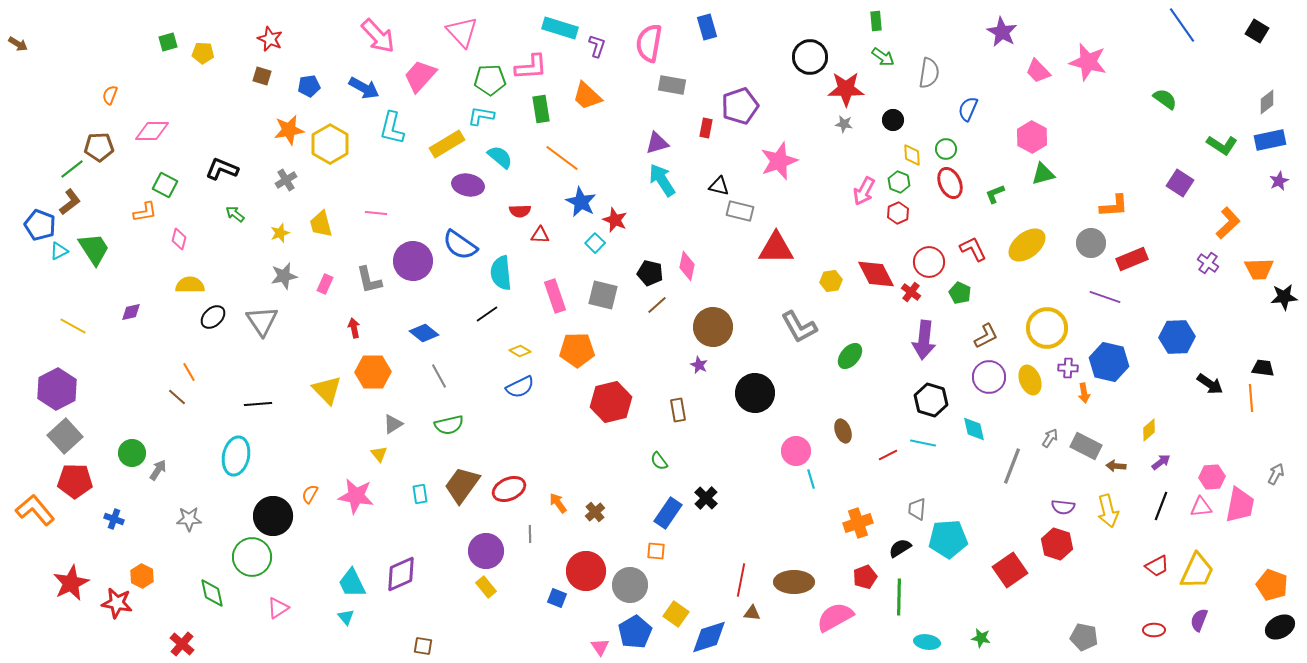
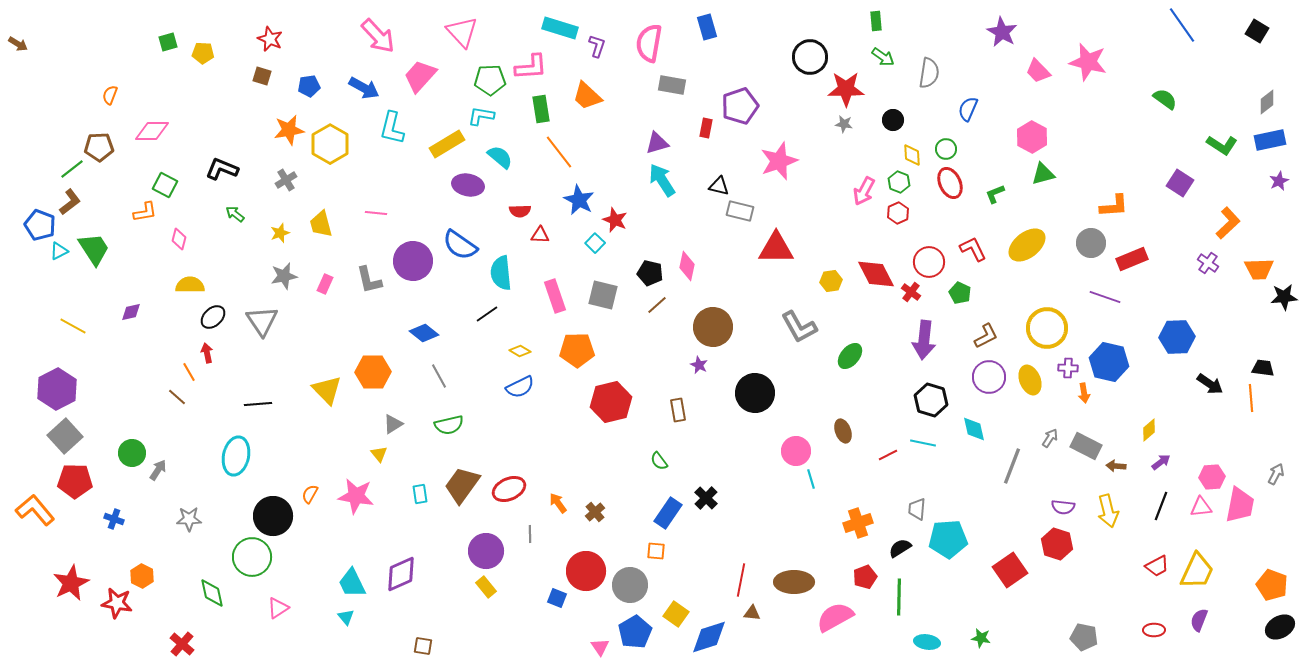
orange line at (562, 158): moved 3 px left, 6 px up; rotated 15 degrees clockwise
blue star at (581, 202): moved 2 px left, 2 px up
red arrow at (354, 328): moved 147 px left, 25 px down
